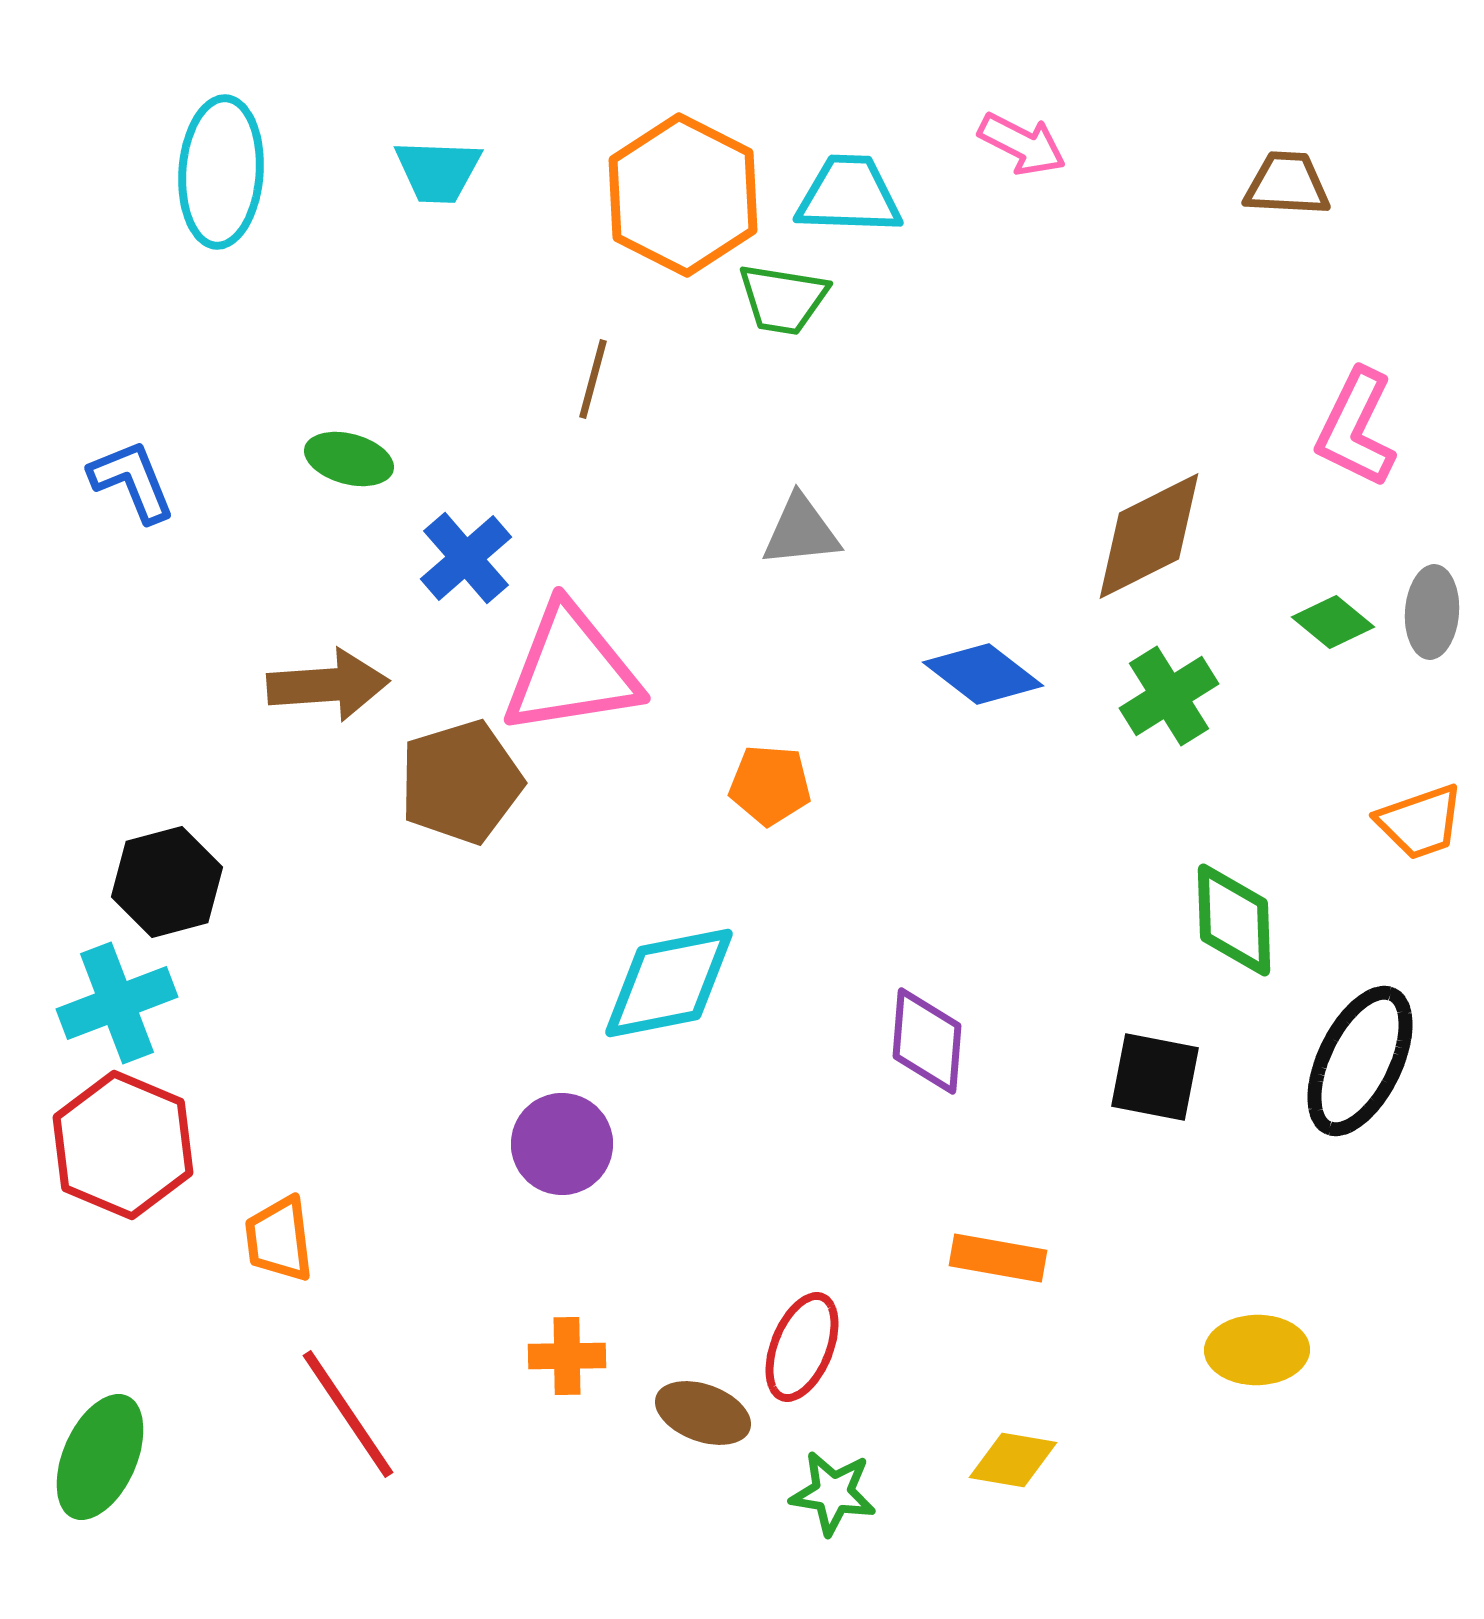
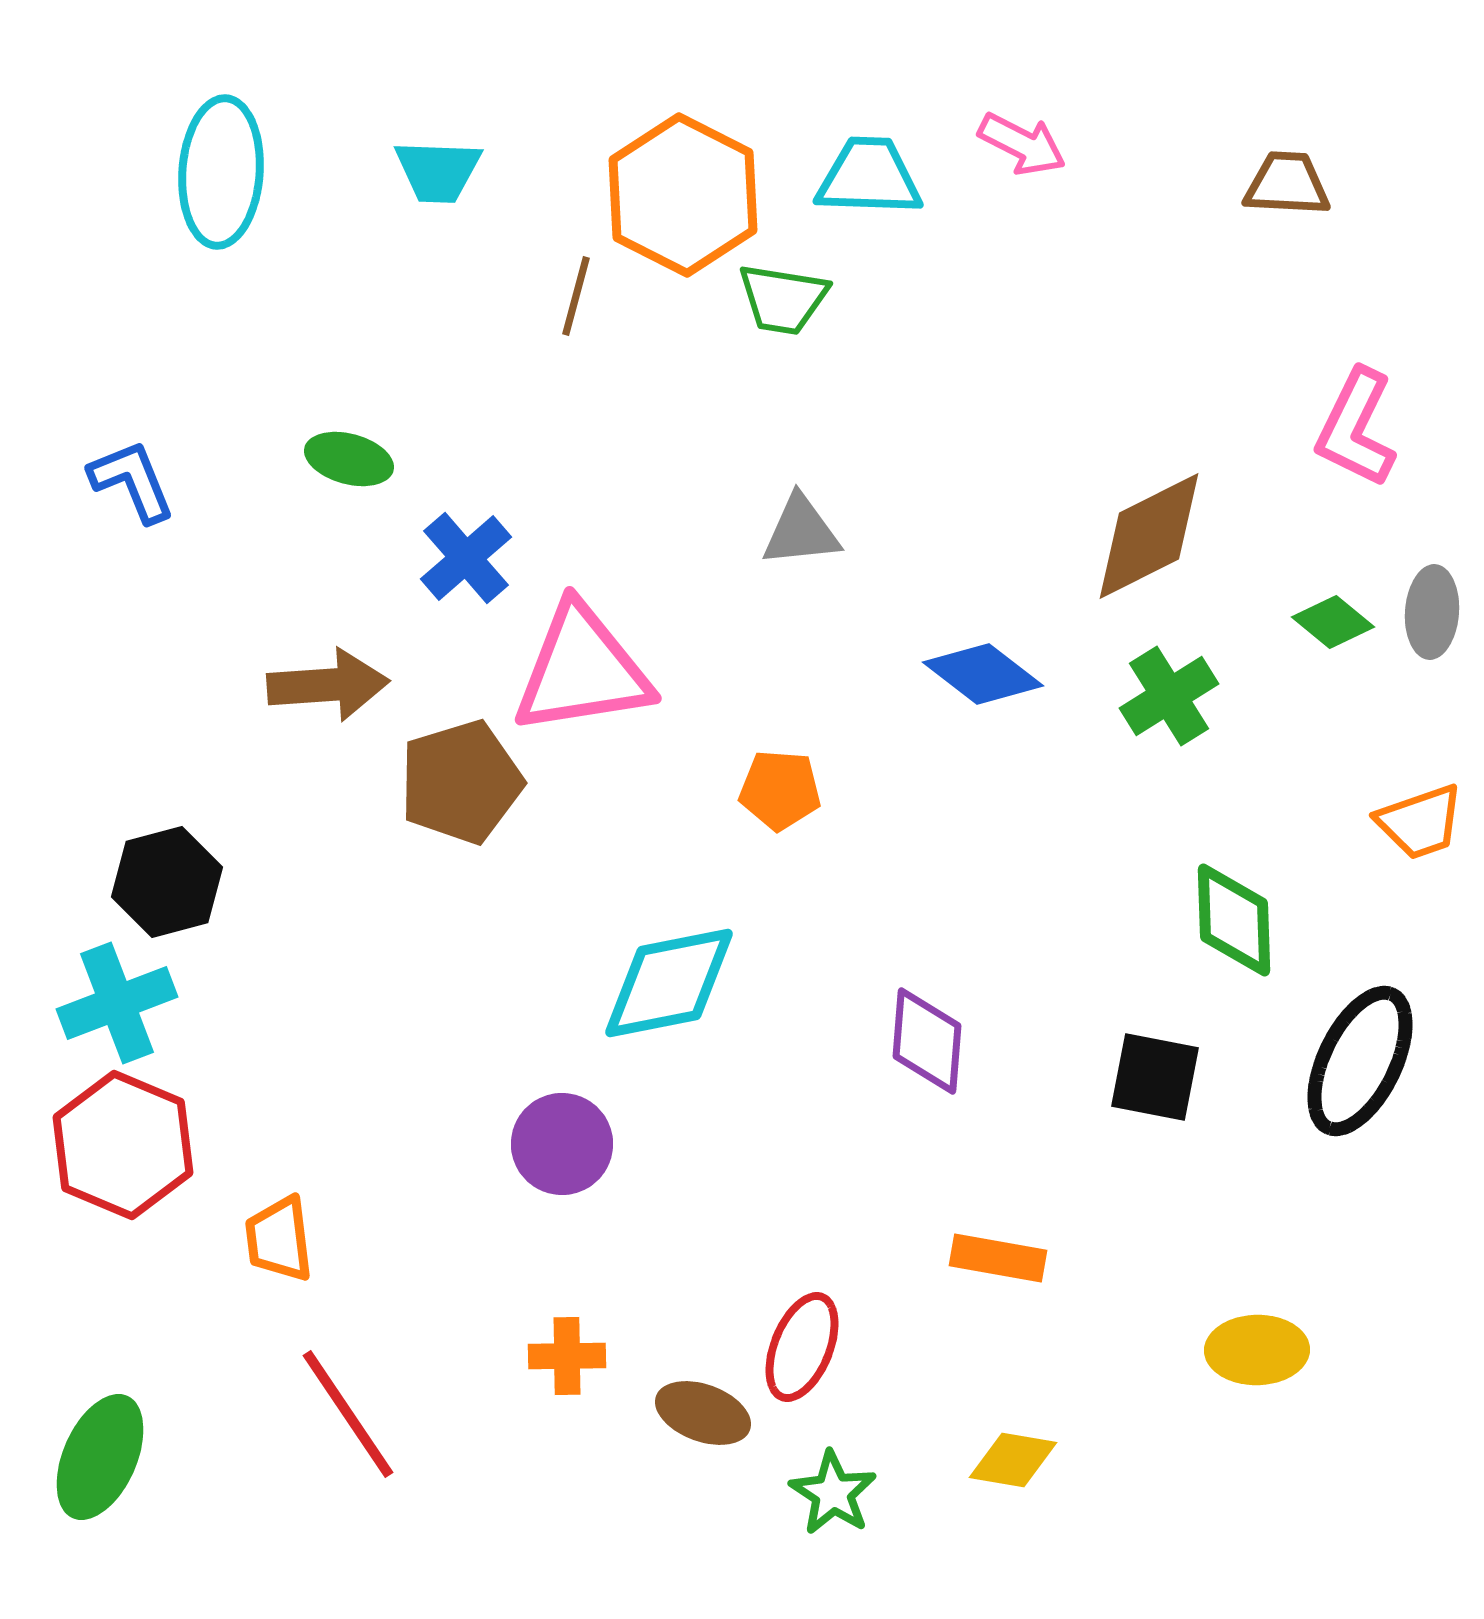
cyan trapezoid at (849, 195): moved 20 px right, 18 px up
brown line at (593, 379): moved 17 px left, 83 px up
pink triangle at (571, 670): moved 11 px right
orange pentagon at (770, 785): moved 10 px right, 5 px down
green star at (833, 1493): rotated 24 degrees clockwise
